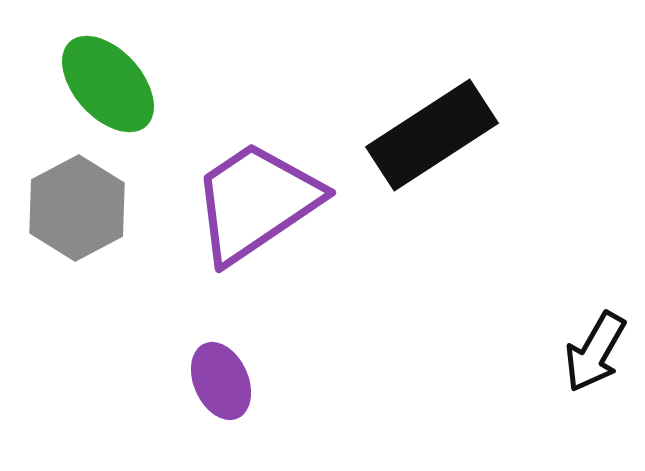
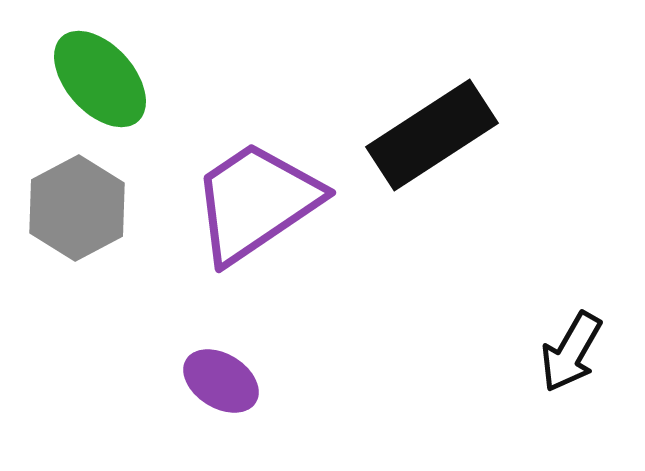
green ellipse: moved 8 px left, 5 px up
black arrow: moved 24 px left
purple ellipse: rotated 34 degrees counterclockwise
